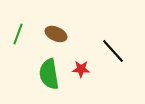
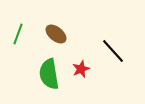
brown ellipse: rotated 15 degrees clockwise
red star: rotated 24 degrees counterclockwise
